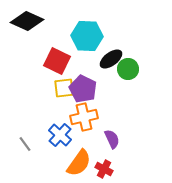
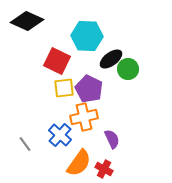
purple pentagon: moved 6 px right
